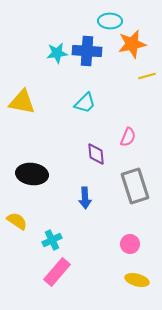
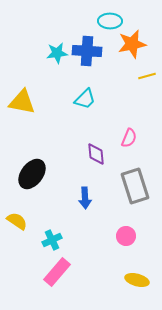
cyan trapezoid: moved 4 px up
pink semicircle: moved 1 px right, 1 px down
black ellipse: rotated 60 degrees counterclockwise
pink circle: moved 4 px left, 8 px up
